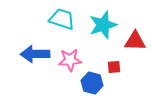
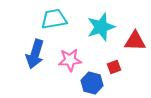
cyan trapezoid: moved 8 px left; rotated 28 degrees counterclockwise
cyan star: moved 2 px left, 2 px down
blue arrow: rotated 72 degrees counterclockwise
red square: rotated 16 degrees counterclockwise
